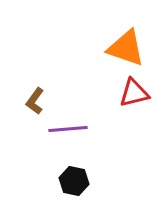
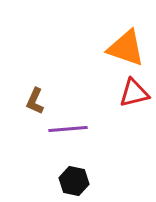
brown L-shape: rotated 12 degrees counterclockwise
